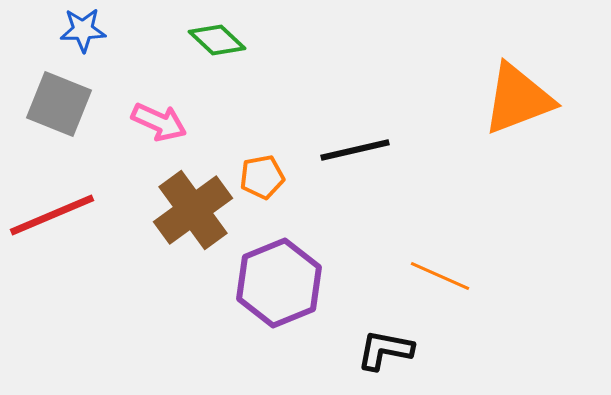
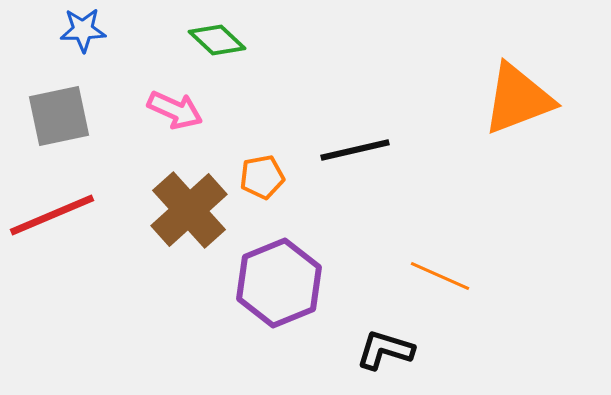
gray square: moved 12 px down; rotated 34 degrees counterclockwise
pink arrow: moved 16 px right, 12 px up
brown cross: moved 4 px left; rotated 6 degrees counterclockwise
black L-shape: rotated 6 degrees clockwise
